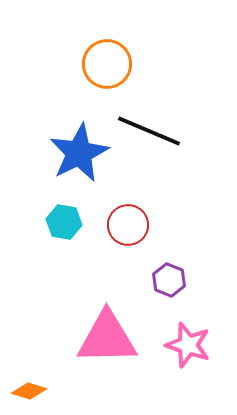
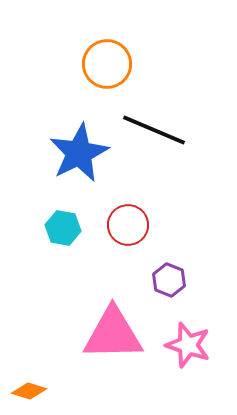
black line: moved 5 px right, 1 px up
cyan hexagon: moved 1 px left, 6 px down
pink triangle: moved 6 px right, 4 px up
